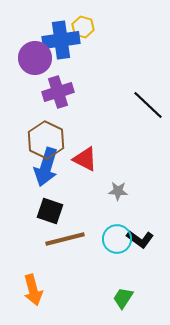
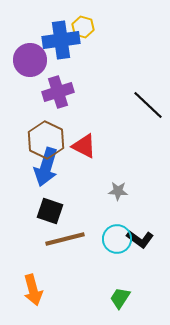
purple circle: moved 5 px left, 2 px down
red triangle: moved 1 px left, 13 px up
green trapezoid: moved 3 px left
